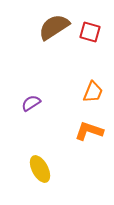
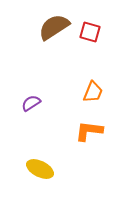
orange L-shape: rotated 12 degrees counterclockwise
yellow ellipse: rotated 36 degrees counterclockwise
